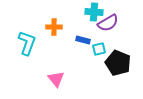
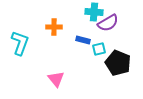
cyan L-shape: moved 7 px left
